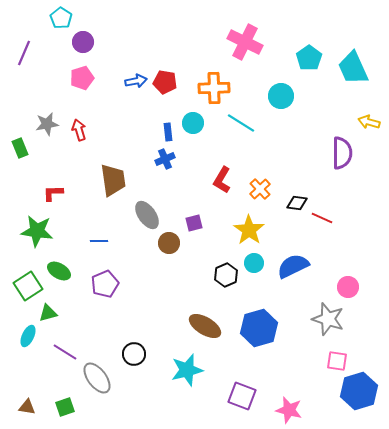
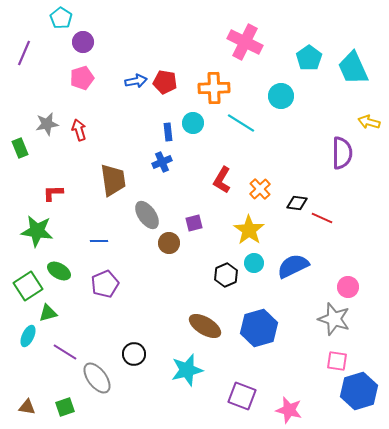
blue cross at (165, 159): moved 3 px left, 3 px down
gray star at (328, 319): moved 6 px right
